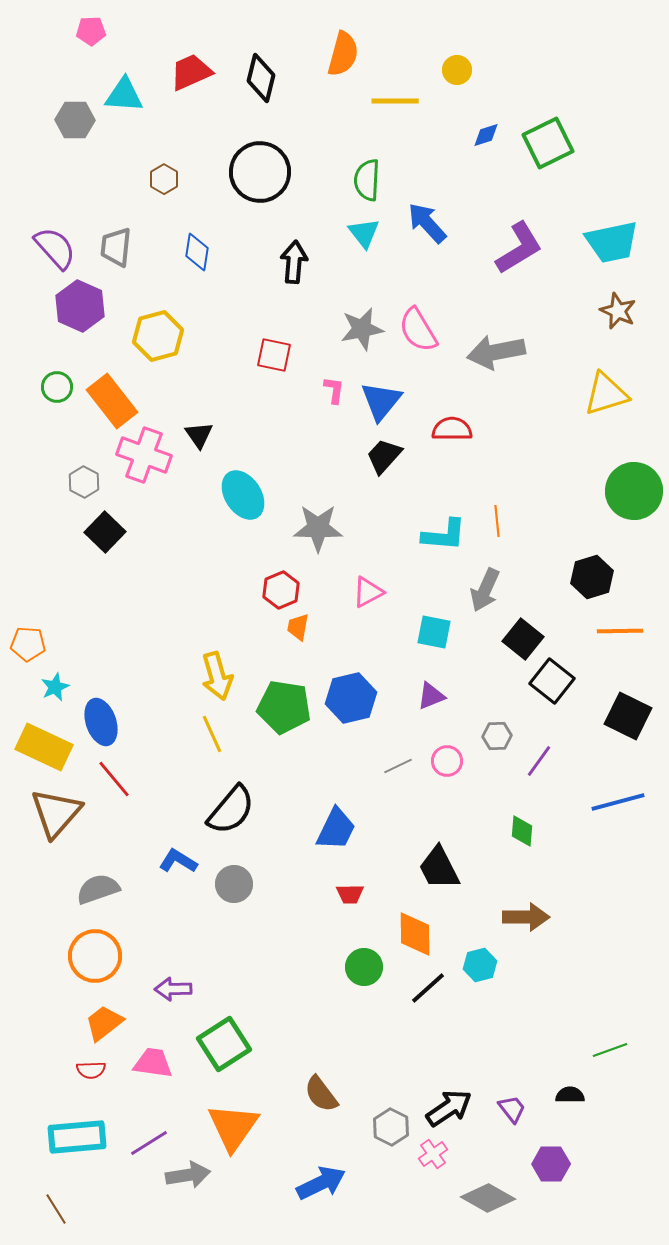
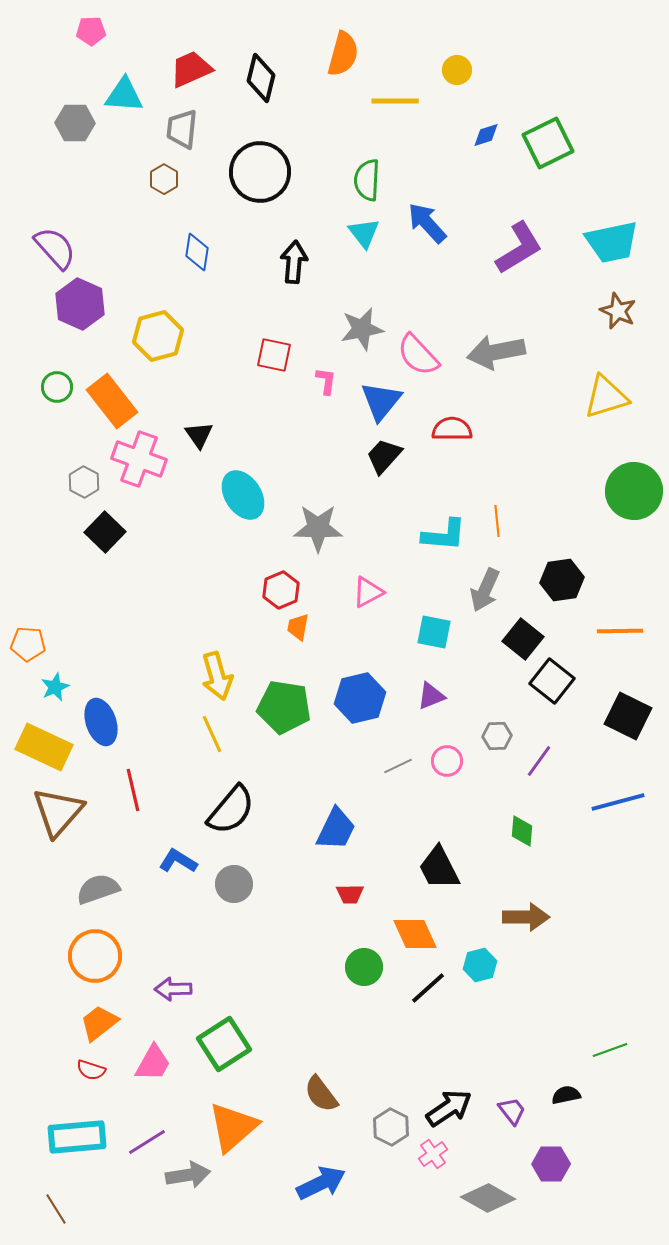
red trapezoid at (191, 72): moved 3 px up
gray hexagon at (75, 120): moved 3 px down
gray trapezoid at (116, 247): moved 66 px right, 118 px up
purple hexagon at (80, 306): moved 2 px up
pink semicircle at (418, 330): moved 25 px down; rotated 12 degrees counterclockwise
pink L-shape at (334, 390): moved 8 px left, 9 px up
yellow triangle at (606, 394): moved 3 px down
pink cross at (144, 455): moved 5 px left, 4 px down
black hexagon at (592, 577): moved 30 px left, 3 px down; rotated 9 degrees clockwise
blue hexagon at (351, 698): moved 9 px right
red line at (114, 779): moved 19 px right, 11 px down; rotated 27 degrees clockwise
brown triangle at (56, 813): moved 2 px right, 1 px up
orange diamond at (415, 934): rotated 24 degrees counterclockwise
orange trapezoid at (104, 1023): moved 5 px left
pink trapezoid at (153, 1063): rotated 111 degrees clockwise
red semicircle at (91, 1070): rotated 20 degrees clockwise
black semicircle at (570, 1095): moved 4 px left; rotated 12 degrees counterclockwise
purple trapezoid at (512, 1109): moved 2 px down
orange triangle at (233, 1127): rotated 14 degrees clockwise
purple line at (149, 1143): moved 2 px left, 1 px up
